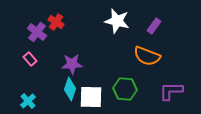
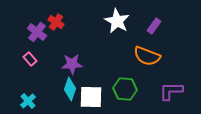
white star: rotated 15 degrees clockwise
